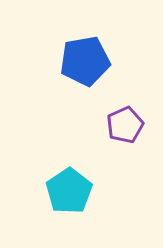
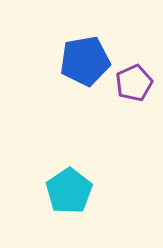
purple pentagon: moved 9 px right, 42 px up
